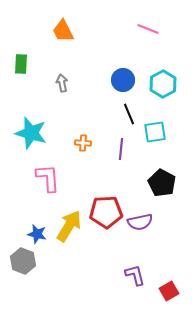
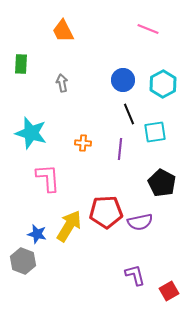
purple line: moved 1 px left
